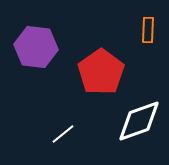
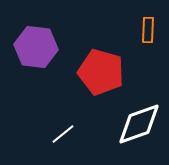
red pentagon: rotated 21 degrees counterclockwise
white diamond: moved 3 px down
